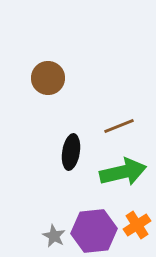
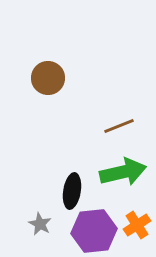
black ellipse: moved 1 px right, 39 px down
gray star: moved 14 px left, 12 px up
